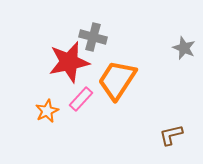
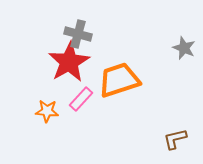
gray cross: moved 15 px left, 3 px up
red star: rotated 18 degrees counterclockwise
orange trapezoid: moved 2 px right; rotated 39 degrees clockwise
orange star: rotated 30 degrees clockwise
brown L-shape: moved 4 px right, 4 px down
